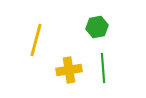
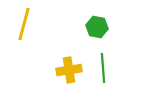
green hexagon: rotated 20 degrees clockwise
yellow line: moved 12 px left, 16 px up
